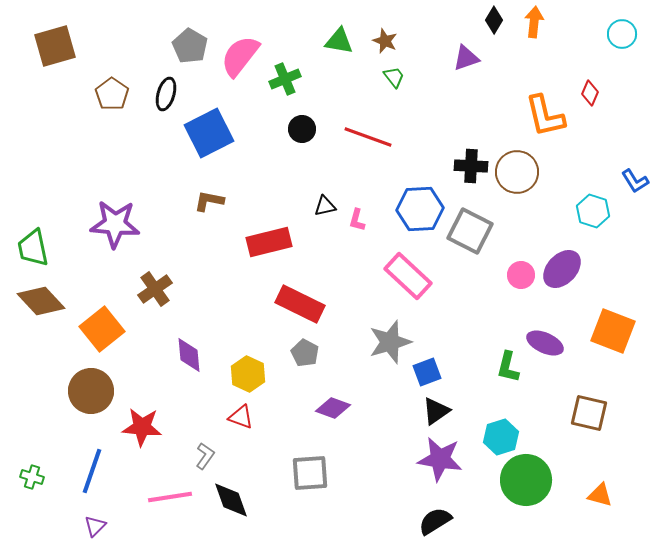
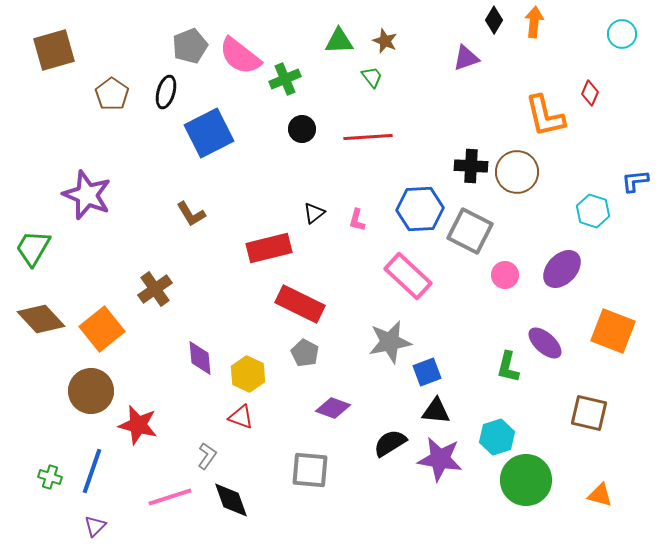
green triangle at (339, 41): rotated 12 degrees counterclockwise
brown square at (55, 46): moved 1 px left, 4 px down
gray pentagon at (190, 46): rotated 20 degrees clockwise
pink semicircle at (240, 56): rotated 90 degrees counterclockwise
green trapezoid at (394, 77): moved 22 px left
black ellipse at (166, 94): moved 2 px up
red line at (368, 137): rotated 24 degrees counterclockwise
blue L-shape at (635, 181): rotated 116 degrees clockwise
brown L-shape at (209, 201): moved 18 px left, 13 px down; rotated 132 degrees counterclockwise
black triangle at (325, 206): moved 11 px left, 7 px down; rotated 25 degrees counterclockwise
purple star at (115, 224): moved 28 px left, 29 px up; rotated 18 degrees clockwise
red rectangle at (269, 242): moved 6 px down
green trapezoid at (33, 248): rotated 42 degrees clockwise
pink circle at (521, 275): moved 16 px left
brown diamond at (41, 301): moved 18 px down
gray star at (390, 342): rotated 6 degrees clockwise
purple ellipse at (545, 343): rotated 18 degrees clockwise
purple diamond at (189, 355): moved 11 px right, 3 px down
black triangle at (436, 411): rotated 40 degrees clockwise
red star at (142, 427): moved 4 px left, 2 px up; rotated 9 degrees clockwise
cyan hexagon at (501, 437): moved 4 px left
gray L-shape at (205, 456): moved 2 px right
gray square at (310, 473): moved 3 px up; rotated 9 degrees clockwise
green cross at (32, 477): moved 18 px right
pink line at (170, 497): rotated 9 degrees counterclockwise
black semicircle at (435, 521): moved 45 px left, 78 px up
